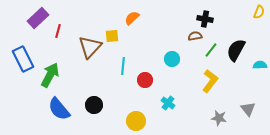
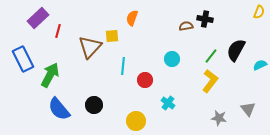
orange semicircle: rotated 28 degrees counterclockwise
brown semicircle: moved 9 px left, 10 px up
green line: moved 6 px down
cyan semicircle: rotated 24 degrees counterclockwise
